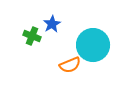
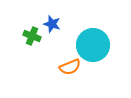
blue star: rotated 24 degrees counterclockwise
orange semicircle: moved 2 px down
